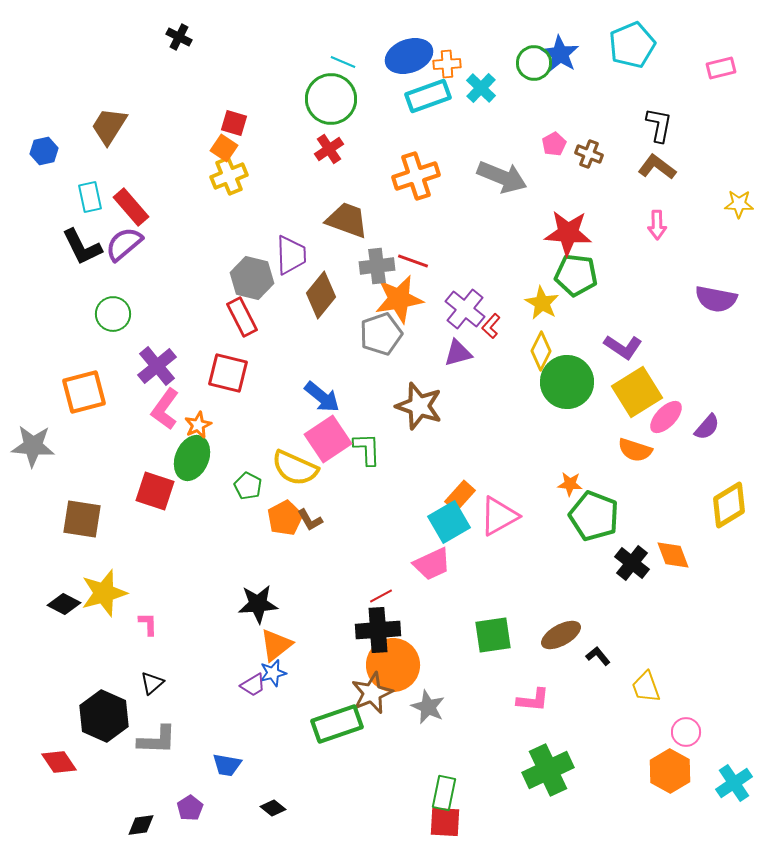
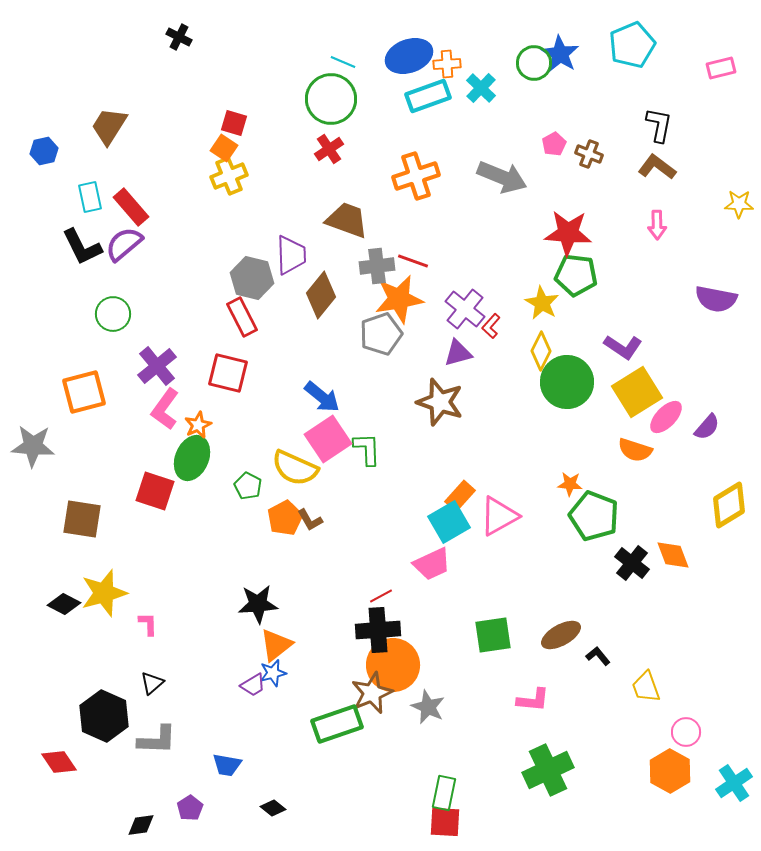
brown star at (419, 406): moved 21 px right, 4 px up
